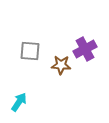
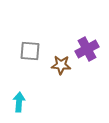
purple cross: moved 2 px right
cyan arrow: rotated 30 degrees counterclockwise
